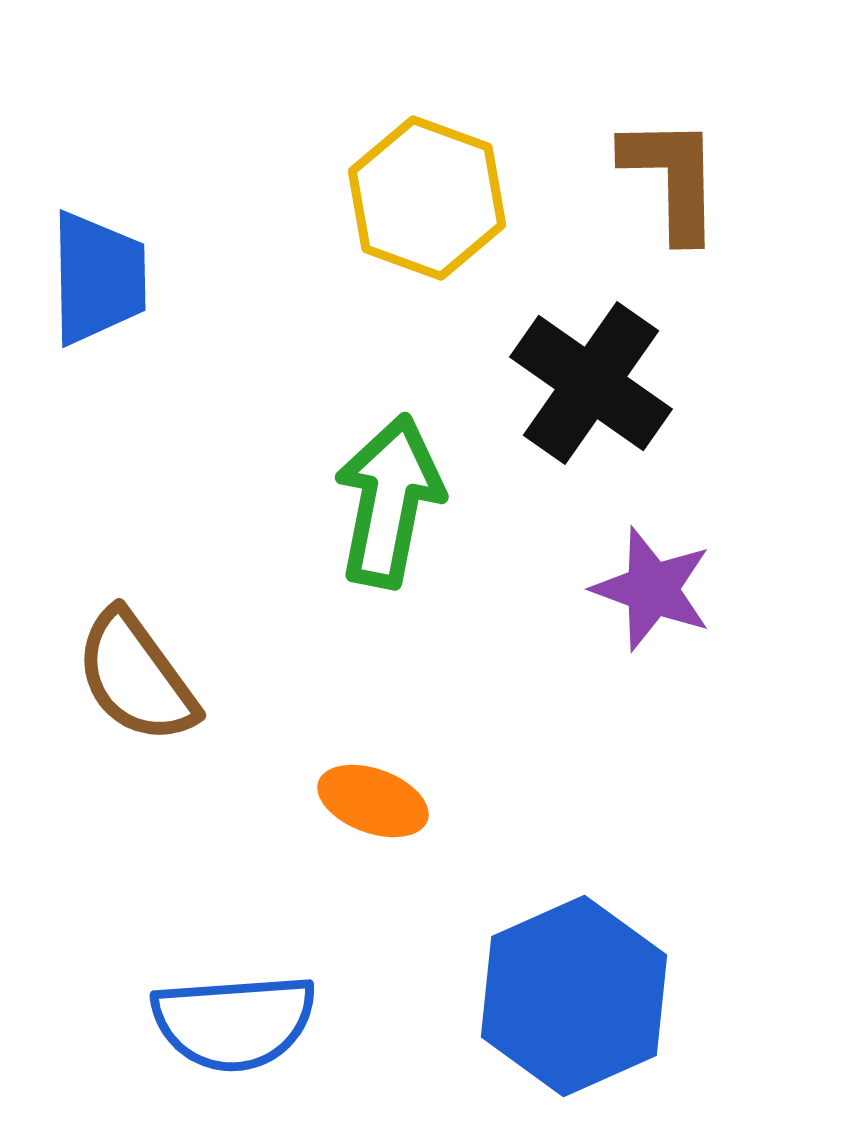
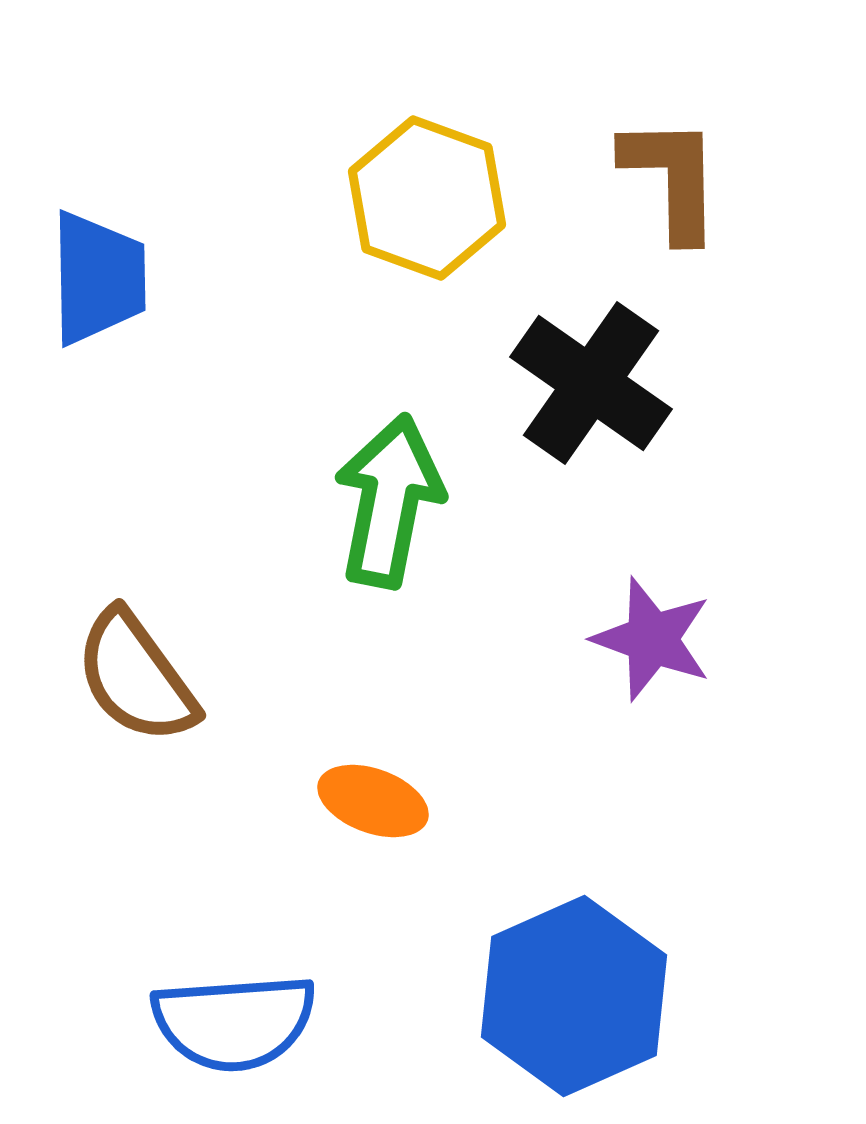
purple star: moved 50 px down
